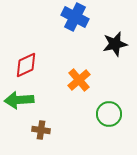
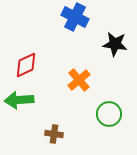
black star: rotated 20 degrees clockwise
brown cross: moved 13 px right, 4 px down
